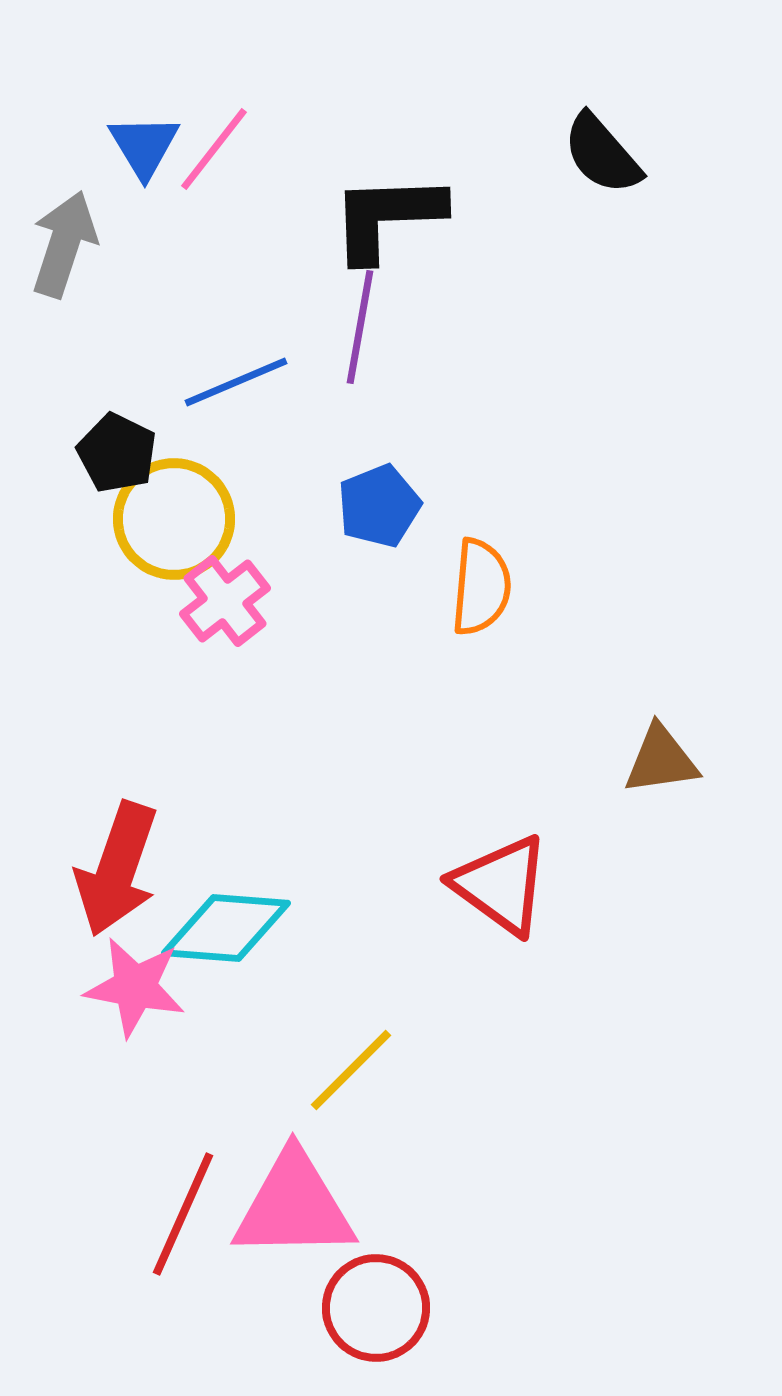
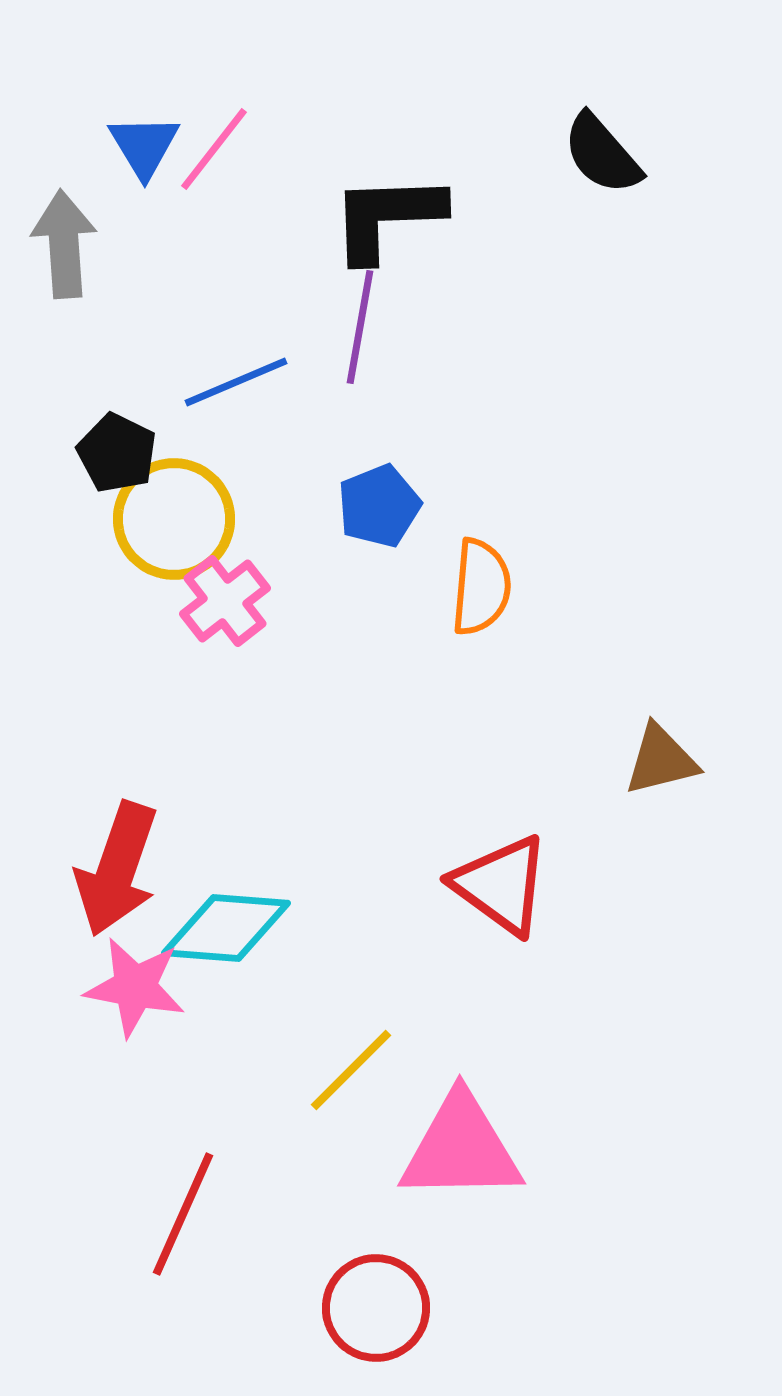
gray arrow: rotated 22 degrees counterclockwise
brown triangle: rotated 6 degrees counterclockwise
pink triangle: moved 167 px right, 58 px up
